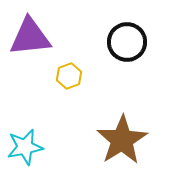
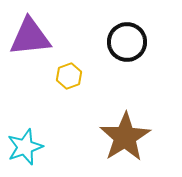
brown star: moved 3 px right, 3 px up
cyan star: rotated 9 degrees counterclockwise
